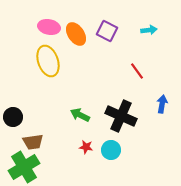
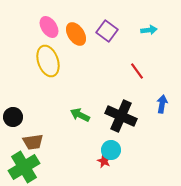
pink ellipse: rotated 45 degrees clockwise
purple square: rotated 10 degrees clockwise
red star: moved 18 px right, 14 px down; rotated 16 degrees clockwise
